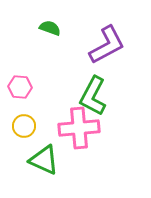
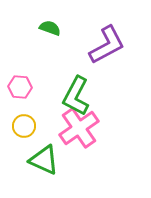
green L-shape: moved 17 px left
pink cross: rotated 30 degrees counterclockwise
